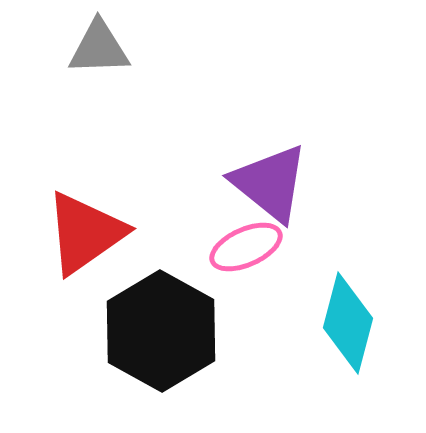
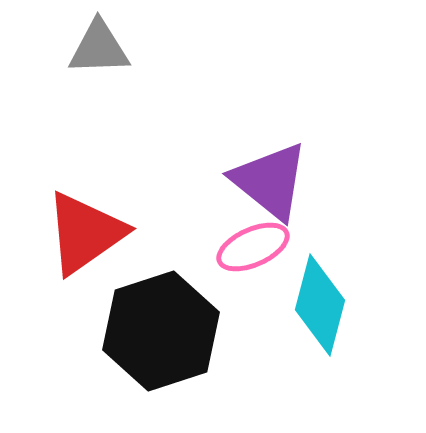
purple triangle: moved 2 px up
pink ellipse: moved 7 px right
cyan diamond: moved 28 px left, 18 px up
black hexagon: rotated 13 degrees clockwise
